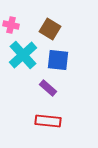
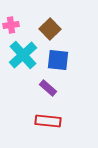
pink cross: rotated 21 degrees counterclockwise
brown square: rotated 15 degrees clockwise
